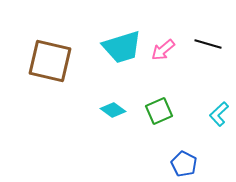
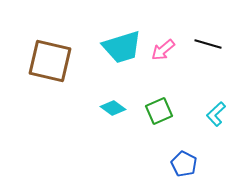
cyan diamond: moved 2 px up
cyan L-shape: moved 3 px left
